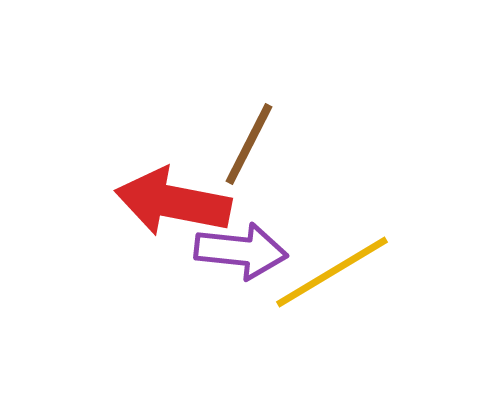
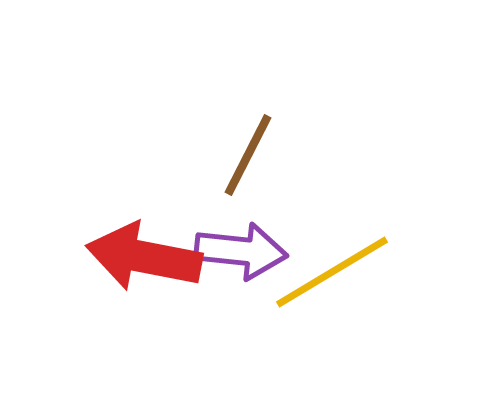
brown line: moved 1 px left, 11 px down
red arrow: moved 29 px left, 55 px down
